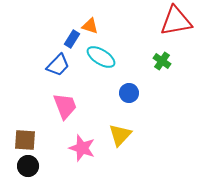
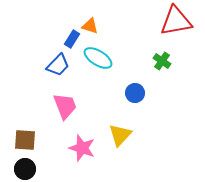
cyan ellipse: moved 3 px left, 1 px down
blue circle: moved 6 px right
black circle: moved 3 px left, 3 px down
